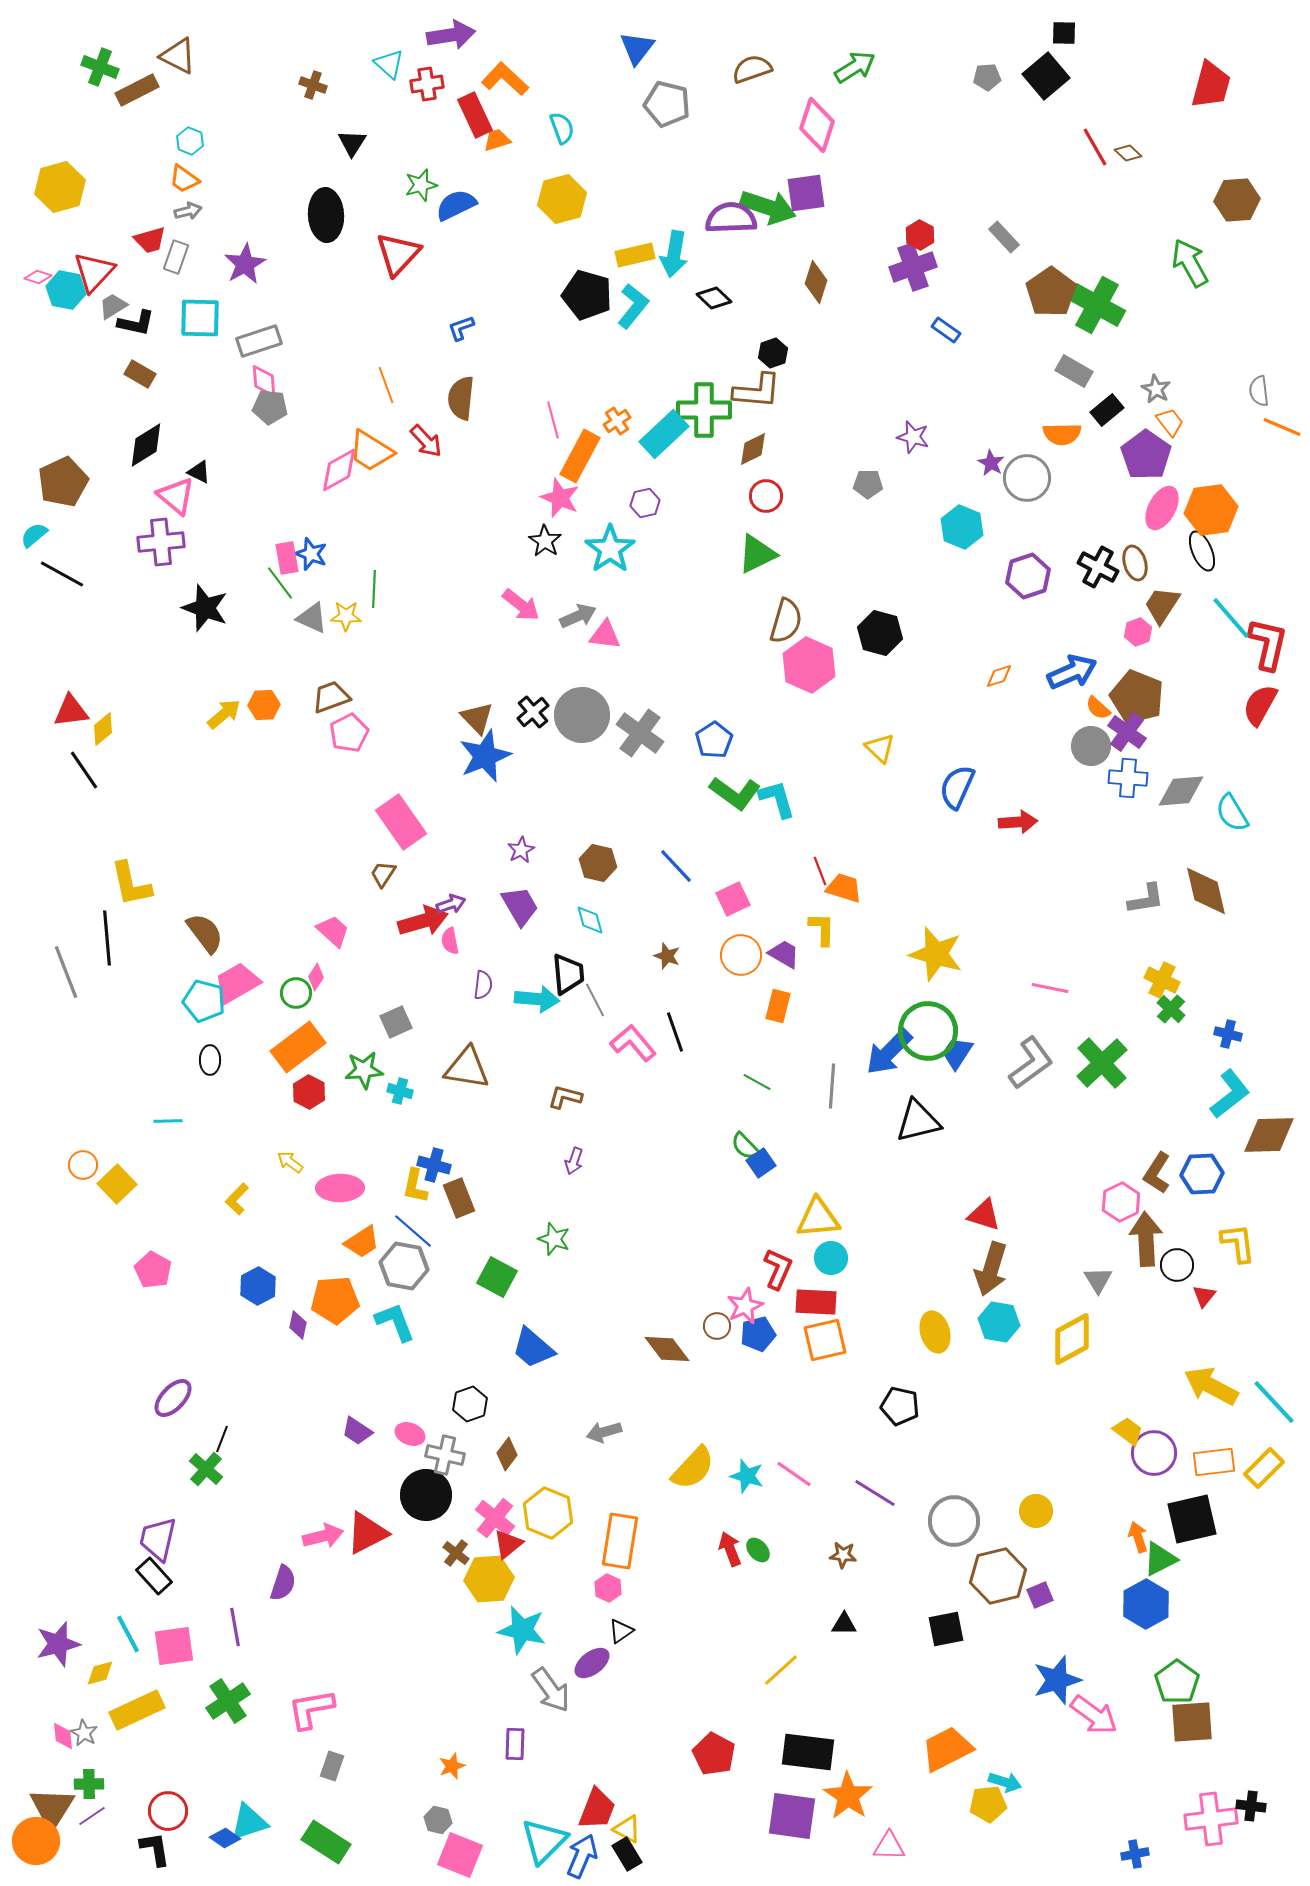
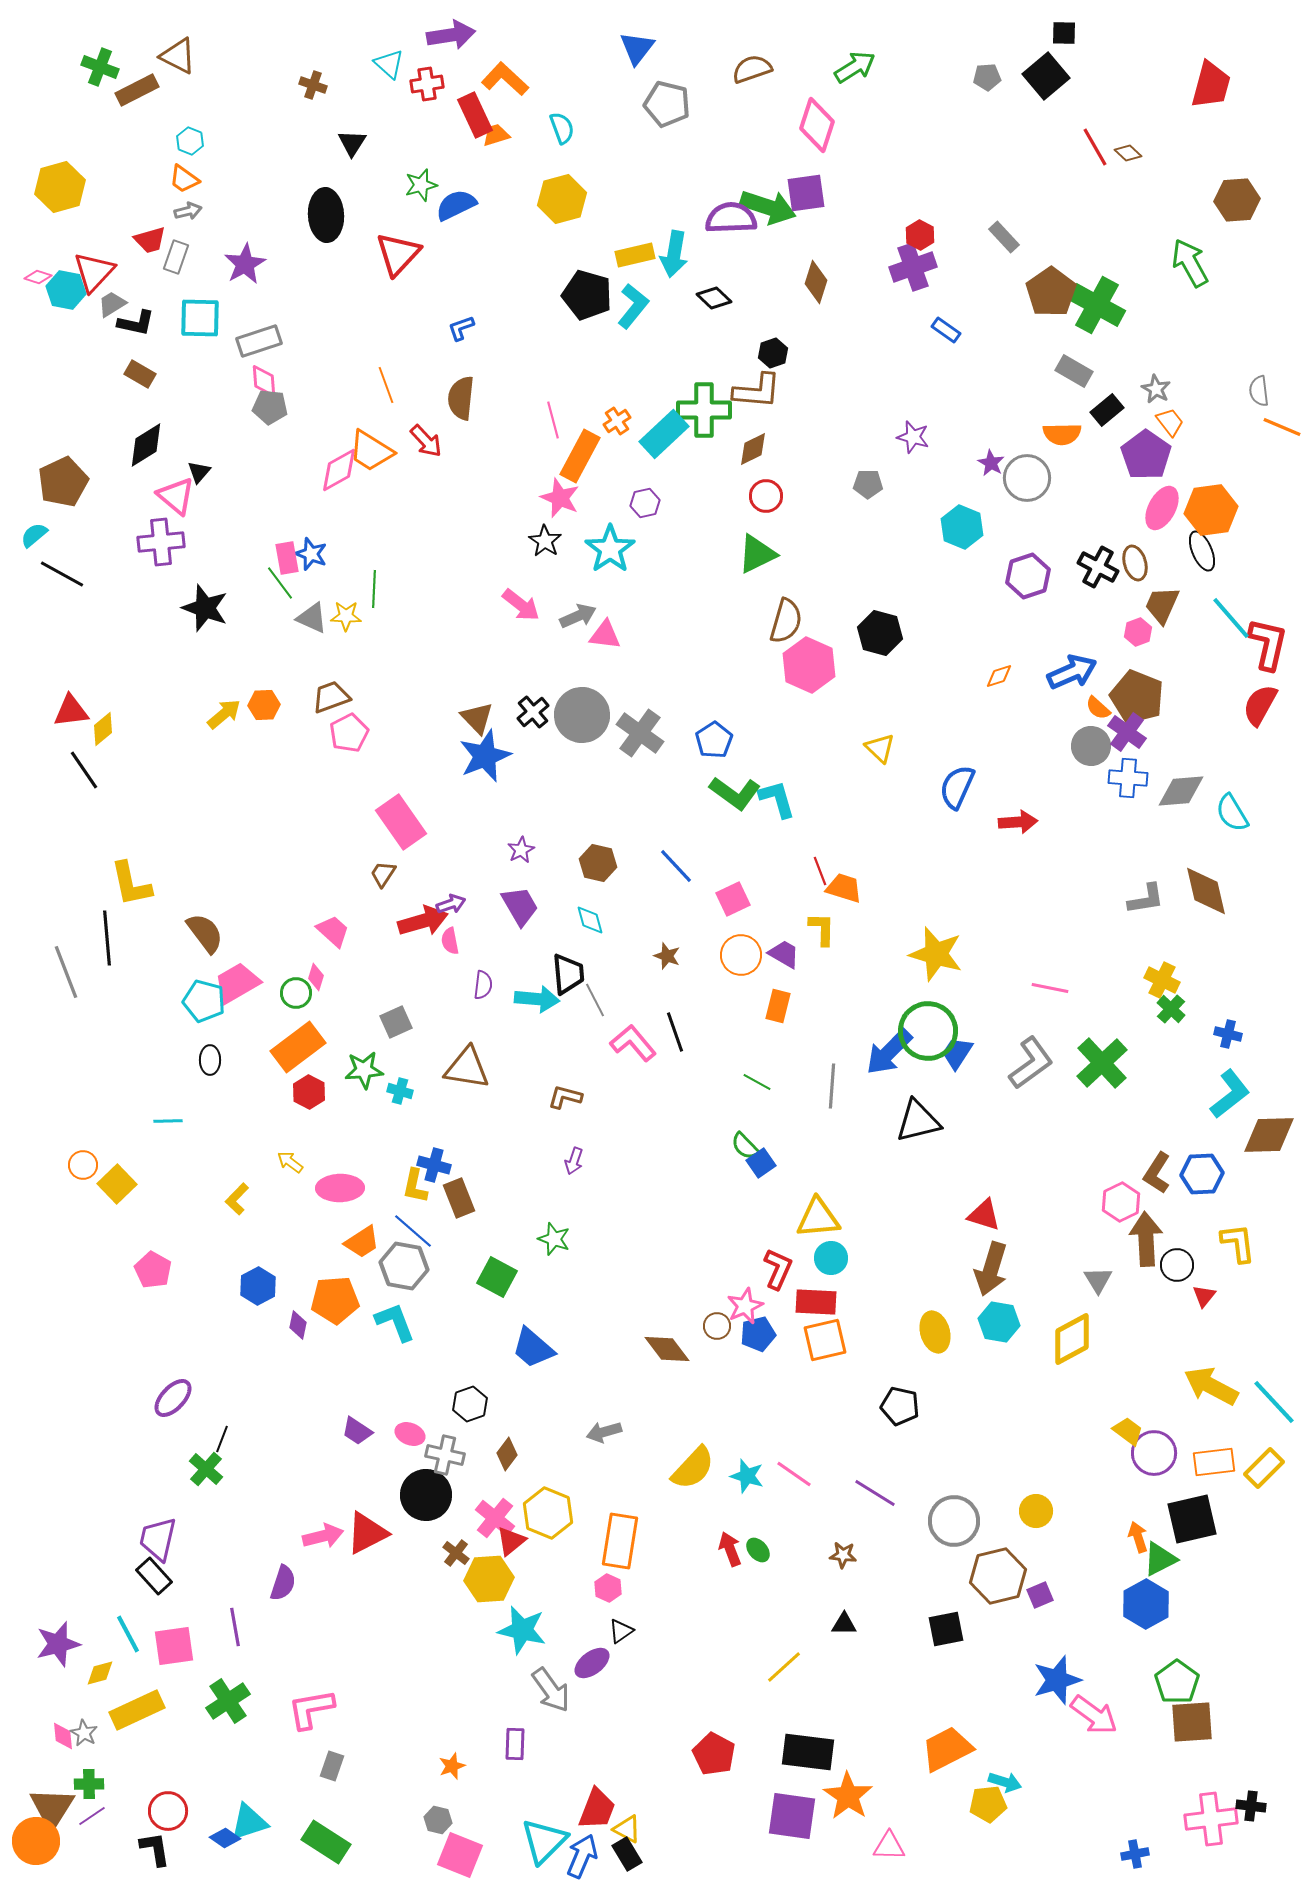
orange trapezoid at (497, 140): moved 1 px left, 5 px up
gray trapezoid at (113, 306): moved 1 px left, 2 px up
black triangle at (199, 472): rotated 45 degrees clockwise
brown trapezoid at (1162, 605): rotated 9 degrees counterclockwise
pink diamond at (316, 977): rotated 16 degrees counterclockwise
red triangle at (508, 1544): moved 3 px right, 3 px up
yellow line at (781, 1670): moved 3 px right, 3 px up
